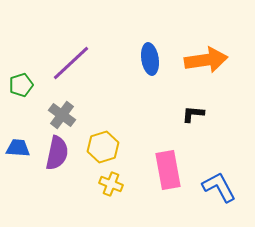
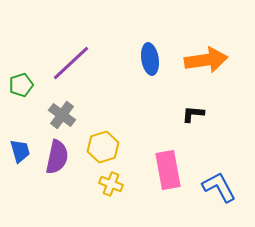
blue trapezoid: moved 2 px right, 3 px down; rotated 70 degrees clockwise
purple semicircle: moved 4 px down
